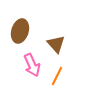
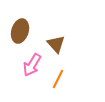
pink arrow: rotated 55 degrees clockwise
orange line: moved 1 px right, 3 px down
